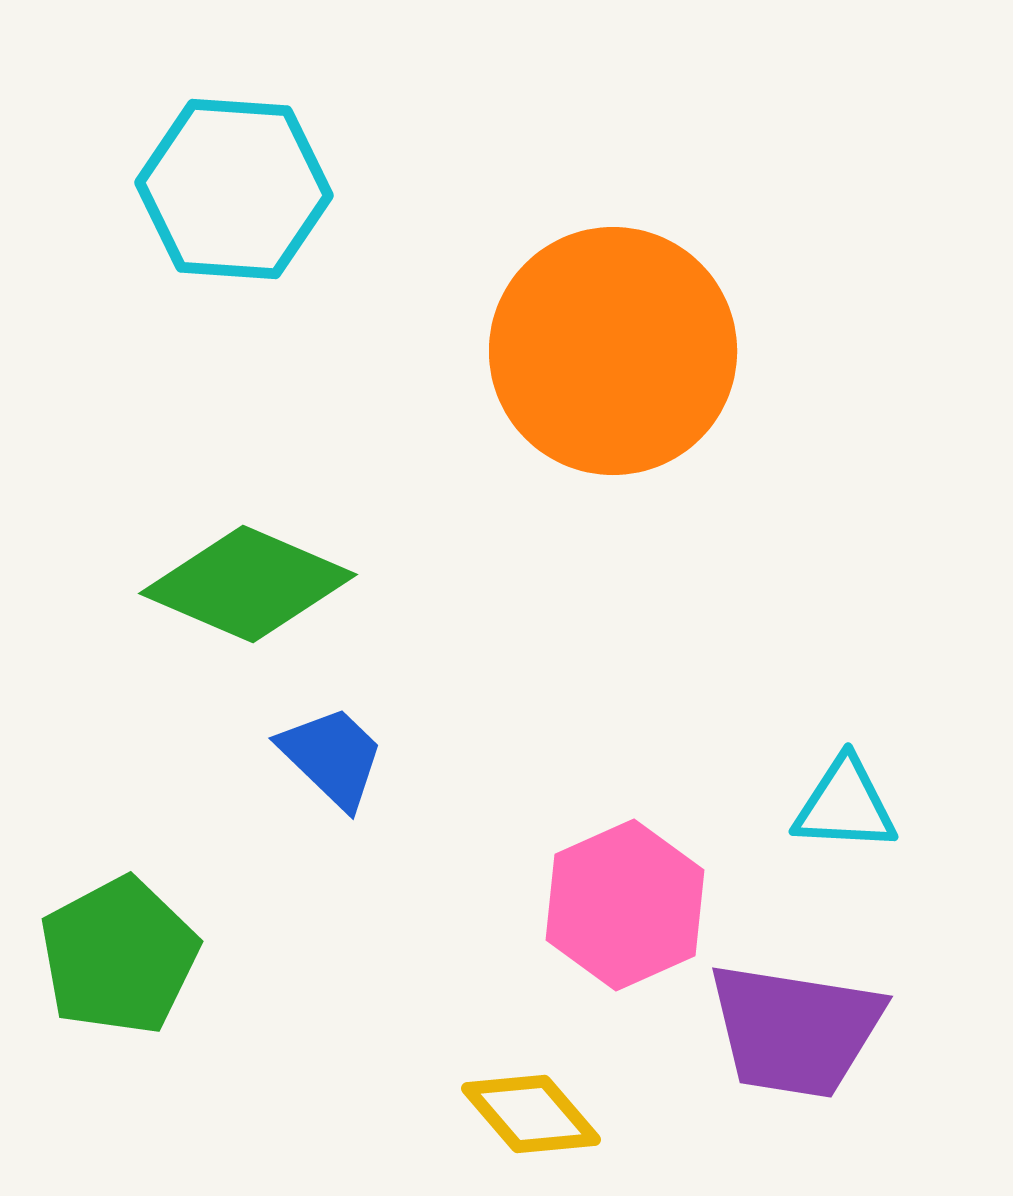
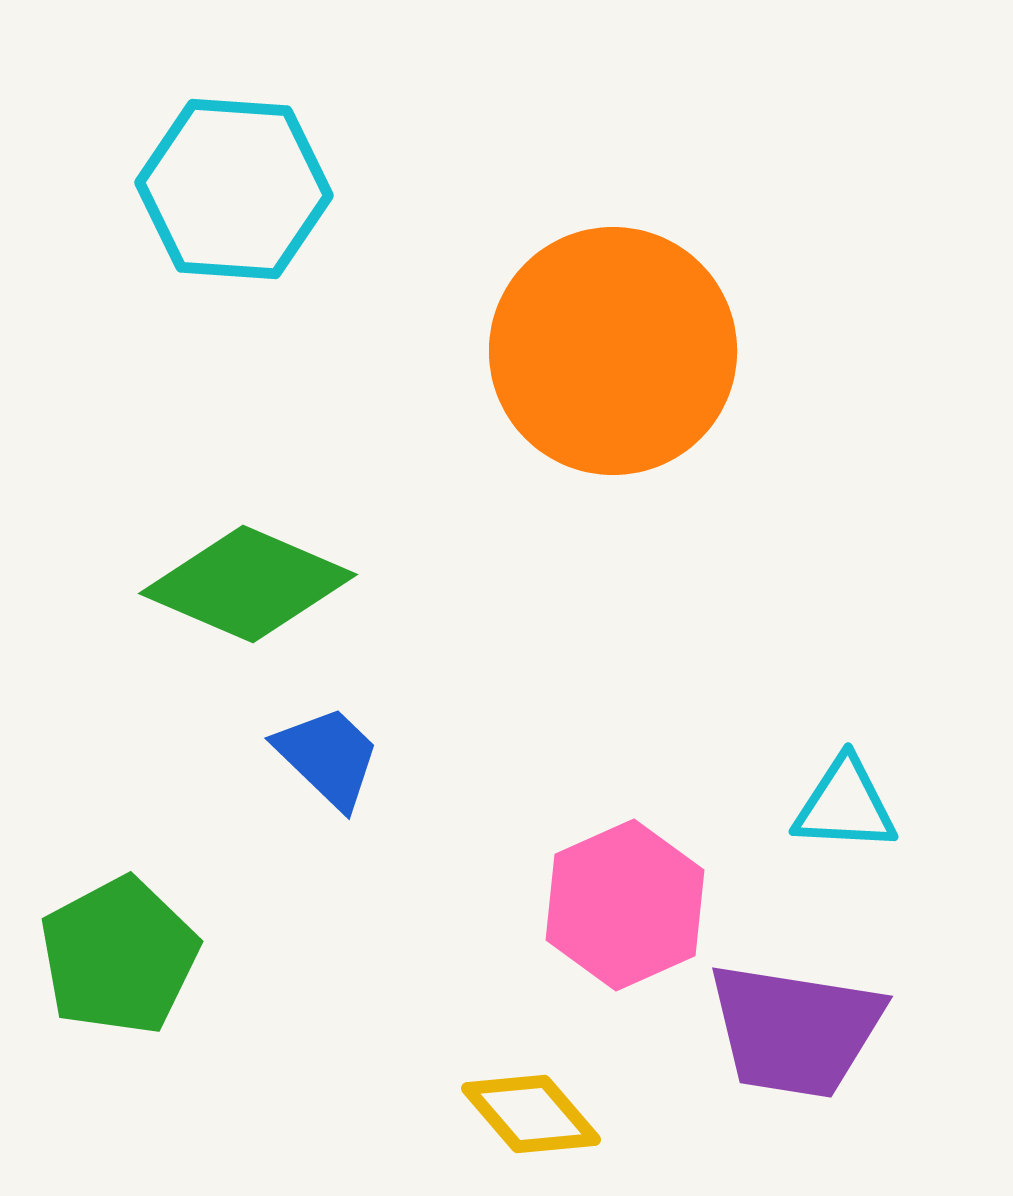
blue trapezoid: moved 4 px left
